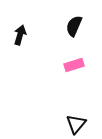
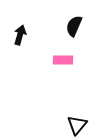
pink rectangle: moved 11 px left, 5 px up; rotated 18 degrees clockwise
black triangle: moved 1 px right, 1 px down
